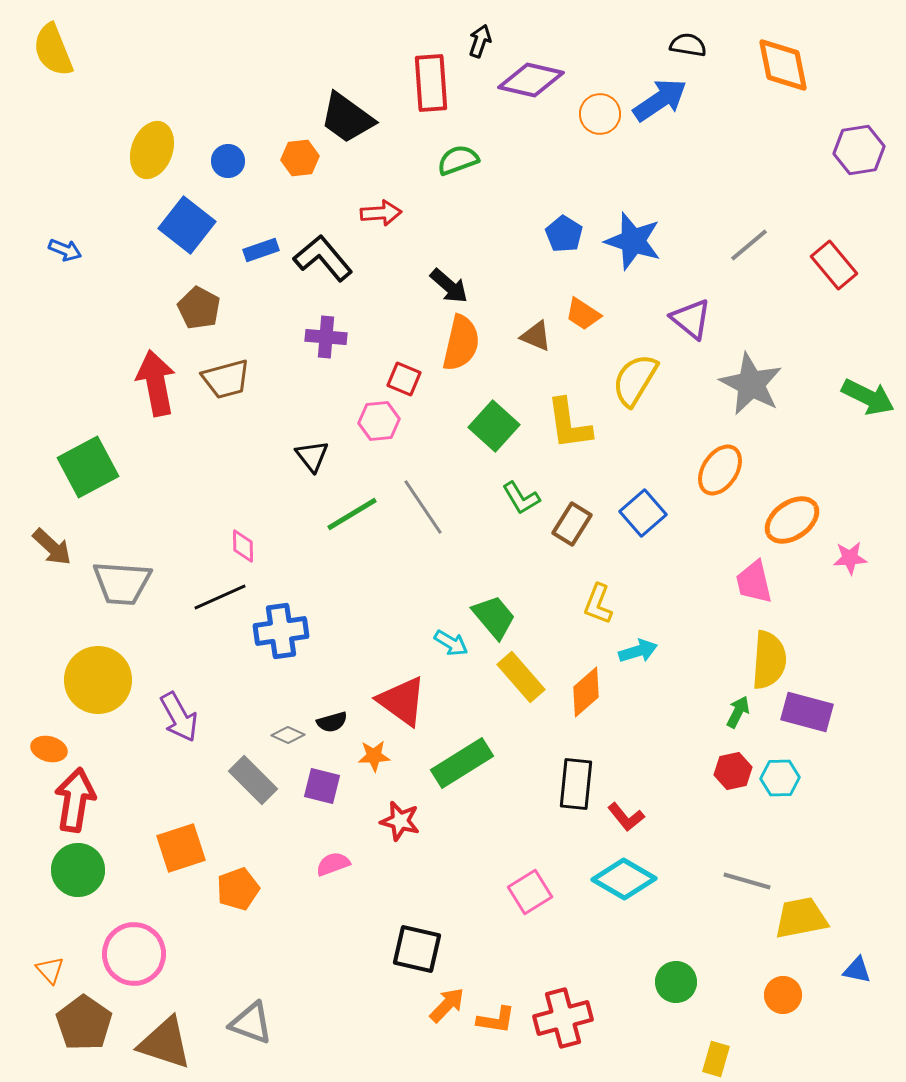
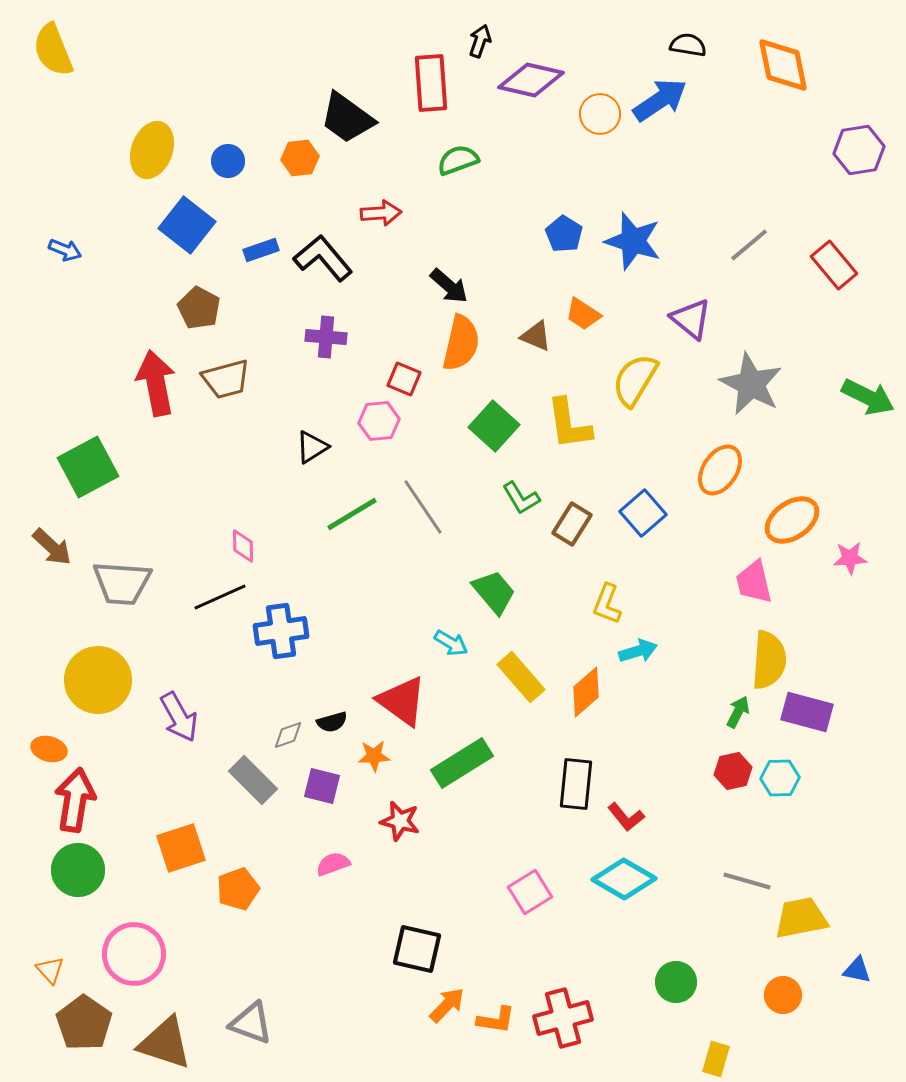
black triangle at (312, 456): moved 9 px up; rotated 36 degrees clockwise
yellow L-shape at (598, 604): moved 9 px right
green trapezoid at (494, 617): moved 25 px up
gray diamond at (288, 735): rotated 44 degrees counterclockwise
